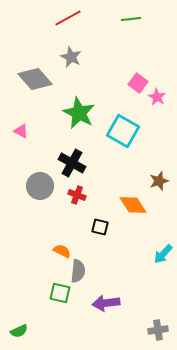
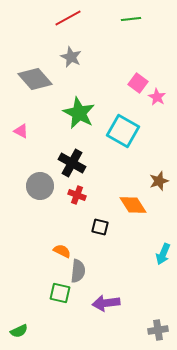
cyan arrow: rotated 20 degrees counterclockwise
